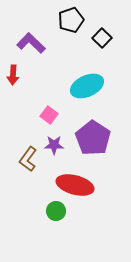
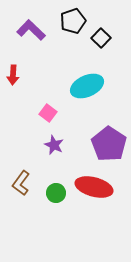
black pentagon: moved 2 px right, 1 px down
black square: moved 1 px left
purple L-shape: moved 13 px up
pink square: moved 1 px left, 2 px up
purple pentagon: moved 16 px right, 6 px down
purple star: rotated 24 degrees clockwise
brown L-shape: moved 7 px left, 24 px down
red ellipse: moved 19 px right, 2 px down
green circle: moved 18 px up
